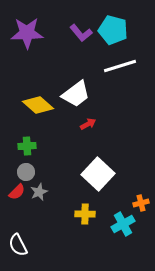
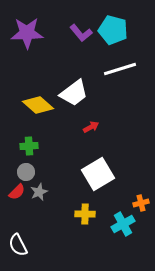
white line: moved 3 px down
white trapezoid: moved 2 px left, 1 px up
red arrow: moved 3 px right, 3 px down
green cross: moved 2 px right
white square: rotated 16 degrees clockwise
